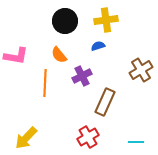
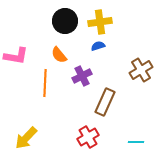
yellow cross: moved 6 px left, 2 px down
